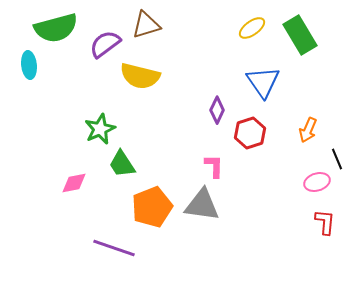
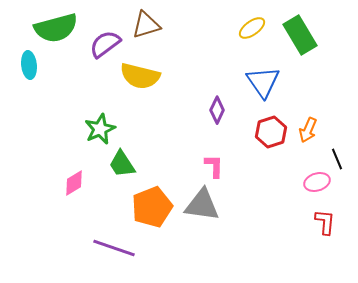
red hexagon: moved 21 px right, 1 px up
pink diamond: rotated 20 degrees counterclockwise
